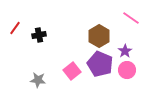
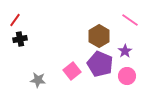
pink line: moved 1 px left, 2 px down
red line: moved 8 px up
black cross: moved 19 px left, 4 px down
pink circle: moved 6 px down
